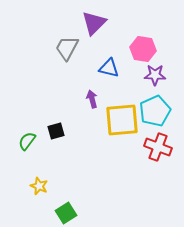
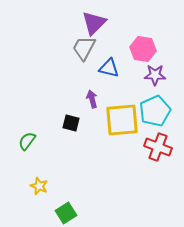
gray trapezoid: moved 17 px right
black square: moved 15 px right, 8 px up; rotated 30 degrees clockwise
